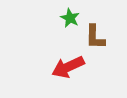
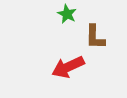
green star: moved 3 px left, 4 px up
